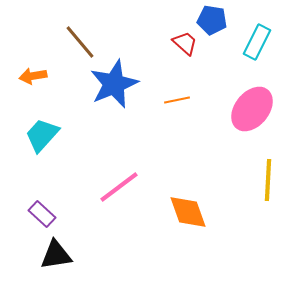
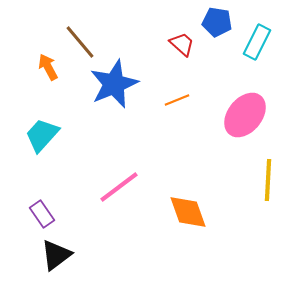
blue pentagon: moved 5 px right, 2 px down
red trapezoid: moved 3 px left, 1 px down
orange arrow: moved 15 px right, 9 px up; rotated 72 degrees clockwise
orange line: rotated 10 degrees counterclockwise
pink ellipse: moved 7 px left, 6 px down
purple rectangle: rotated 12 degrees clockwise
black triangle: rotated 28 degrees counterclockwise
